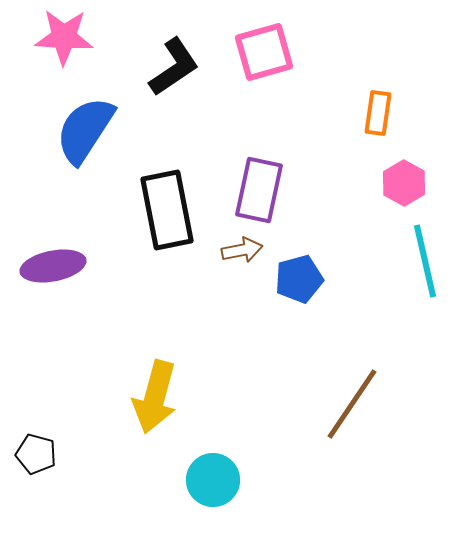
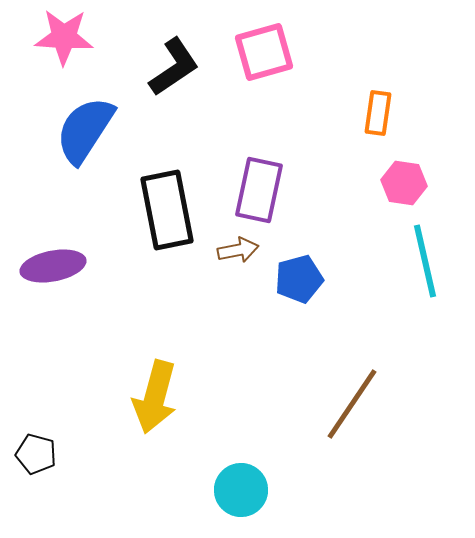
pink hexagon: rotated 21 degrees counterclockwise
brown arrow: moved 4 px left
cyan circle: moved 28 px right, 10 px down
